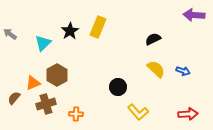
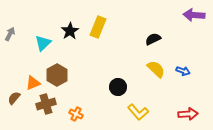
gray arrow: rotated 80 degrees clockwise
orange cross: rotated 24 degrees clockwise
